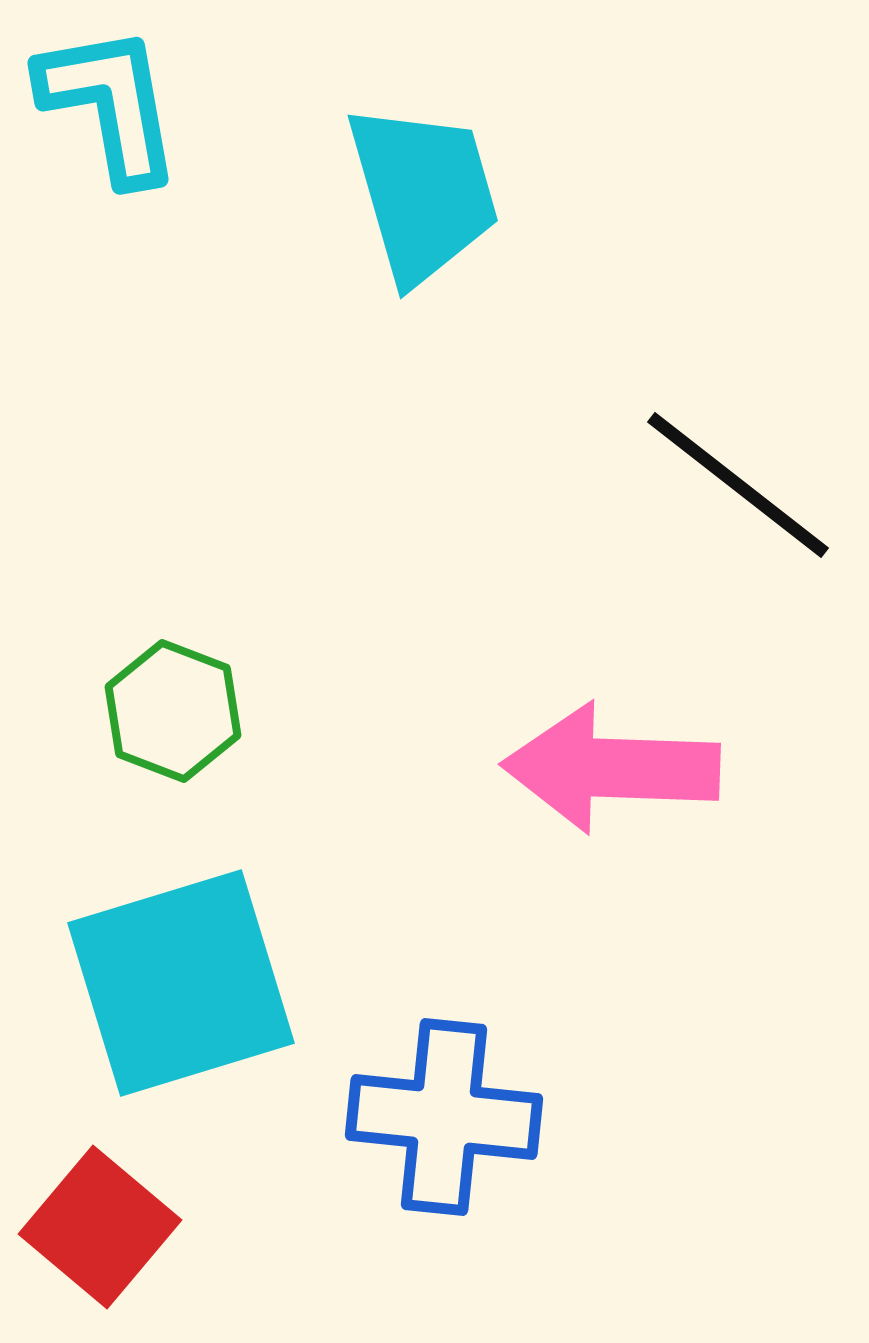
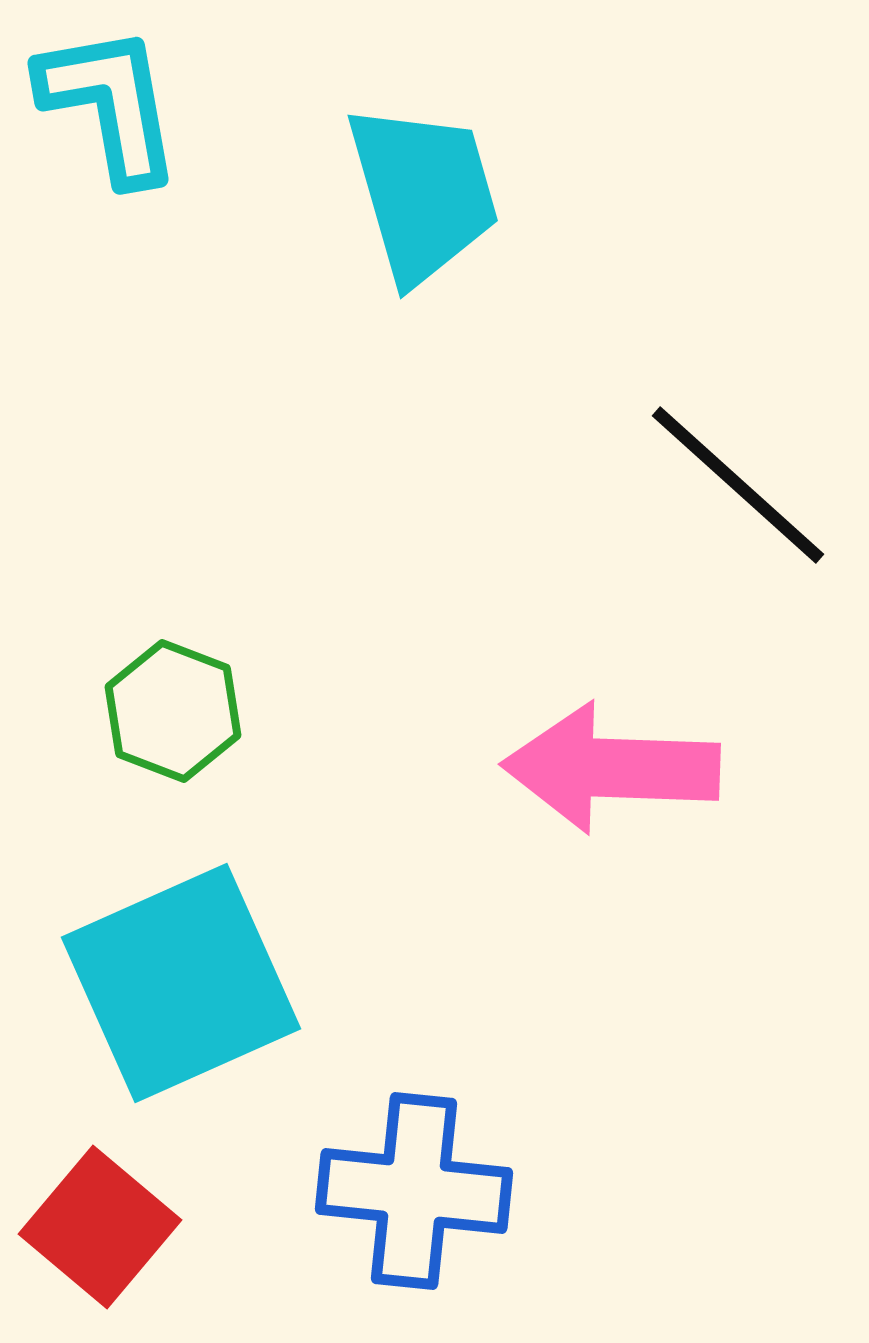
black line: rotated 4 degrees clockwise
cyan square: rotated 7 degrees counterclockwise
blue cross: moved 30 px left, 74 px down
